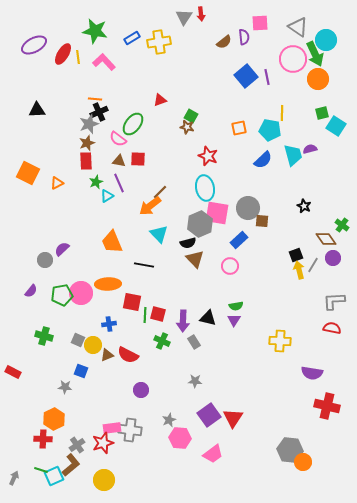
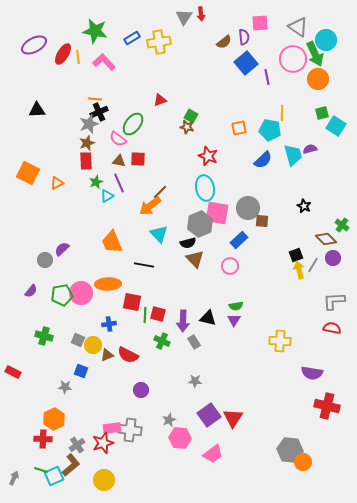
blue square at (246, 76): moved 13 px up
brown diamond at (326, 239): rotated 10 degrees counterclockwise
